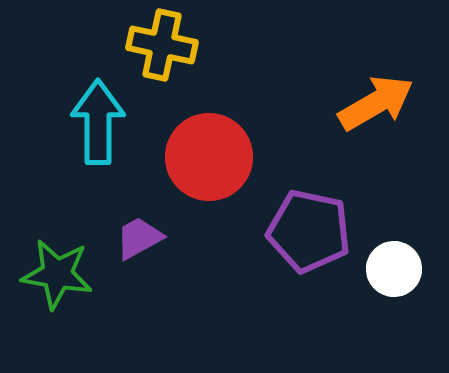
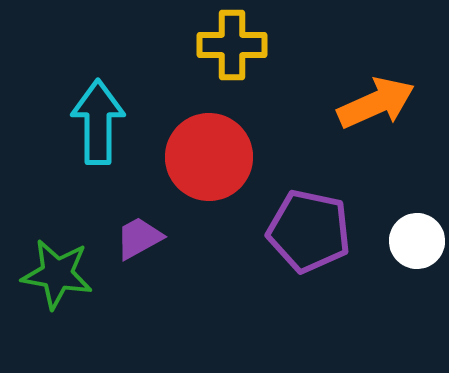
yellow cross: moved 70 px right; rotated 12 degrees counterclockwise
orange arrow: rotated 6 degrees clockwise
white circle: moved 23 px right, 28 px up
